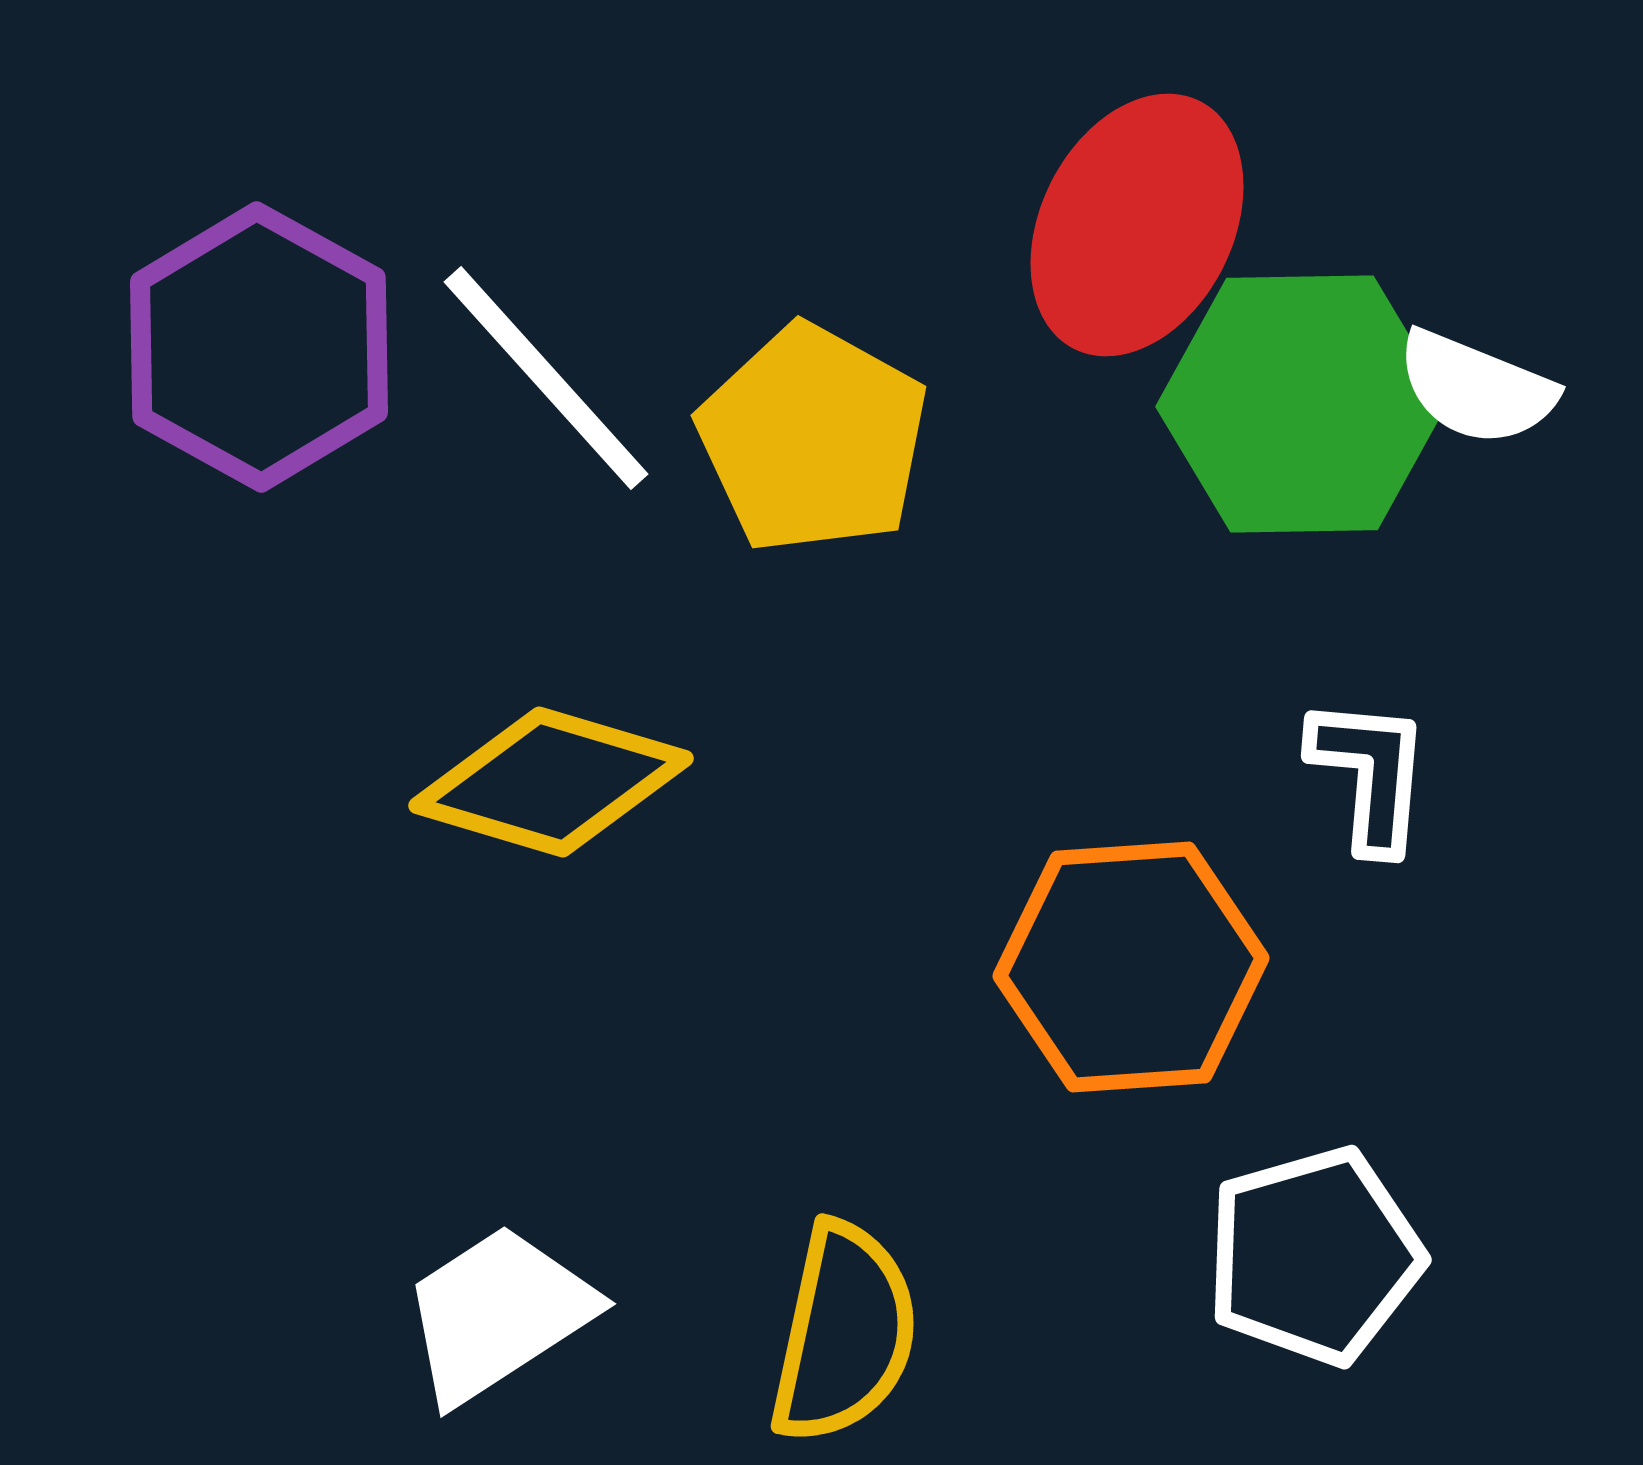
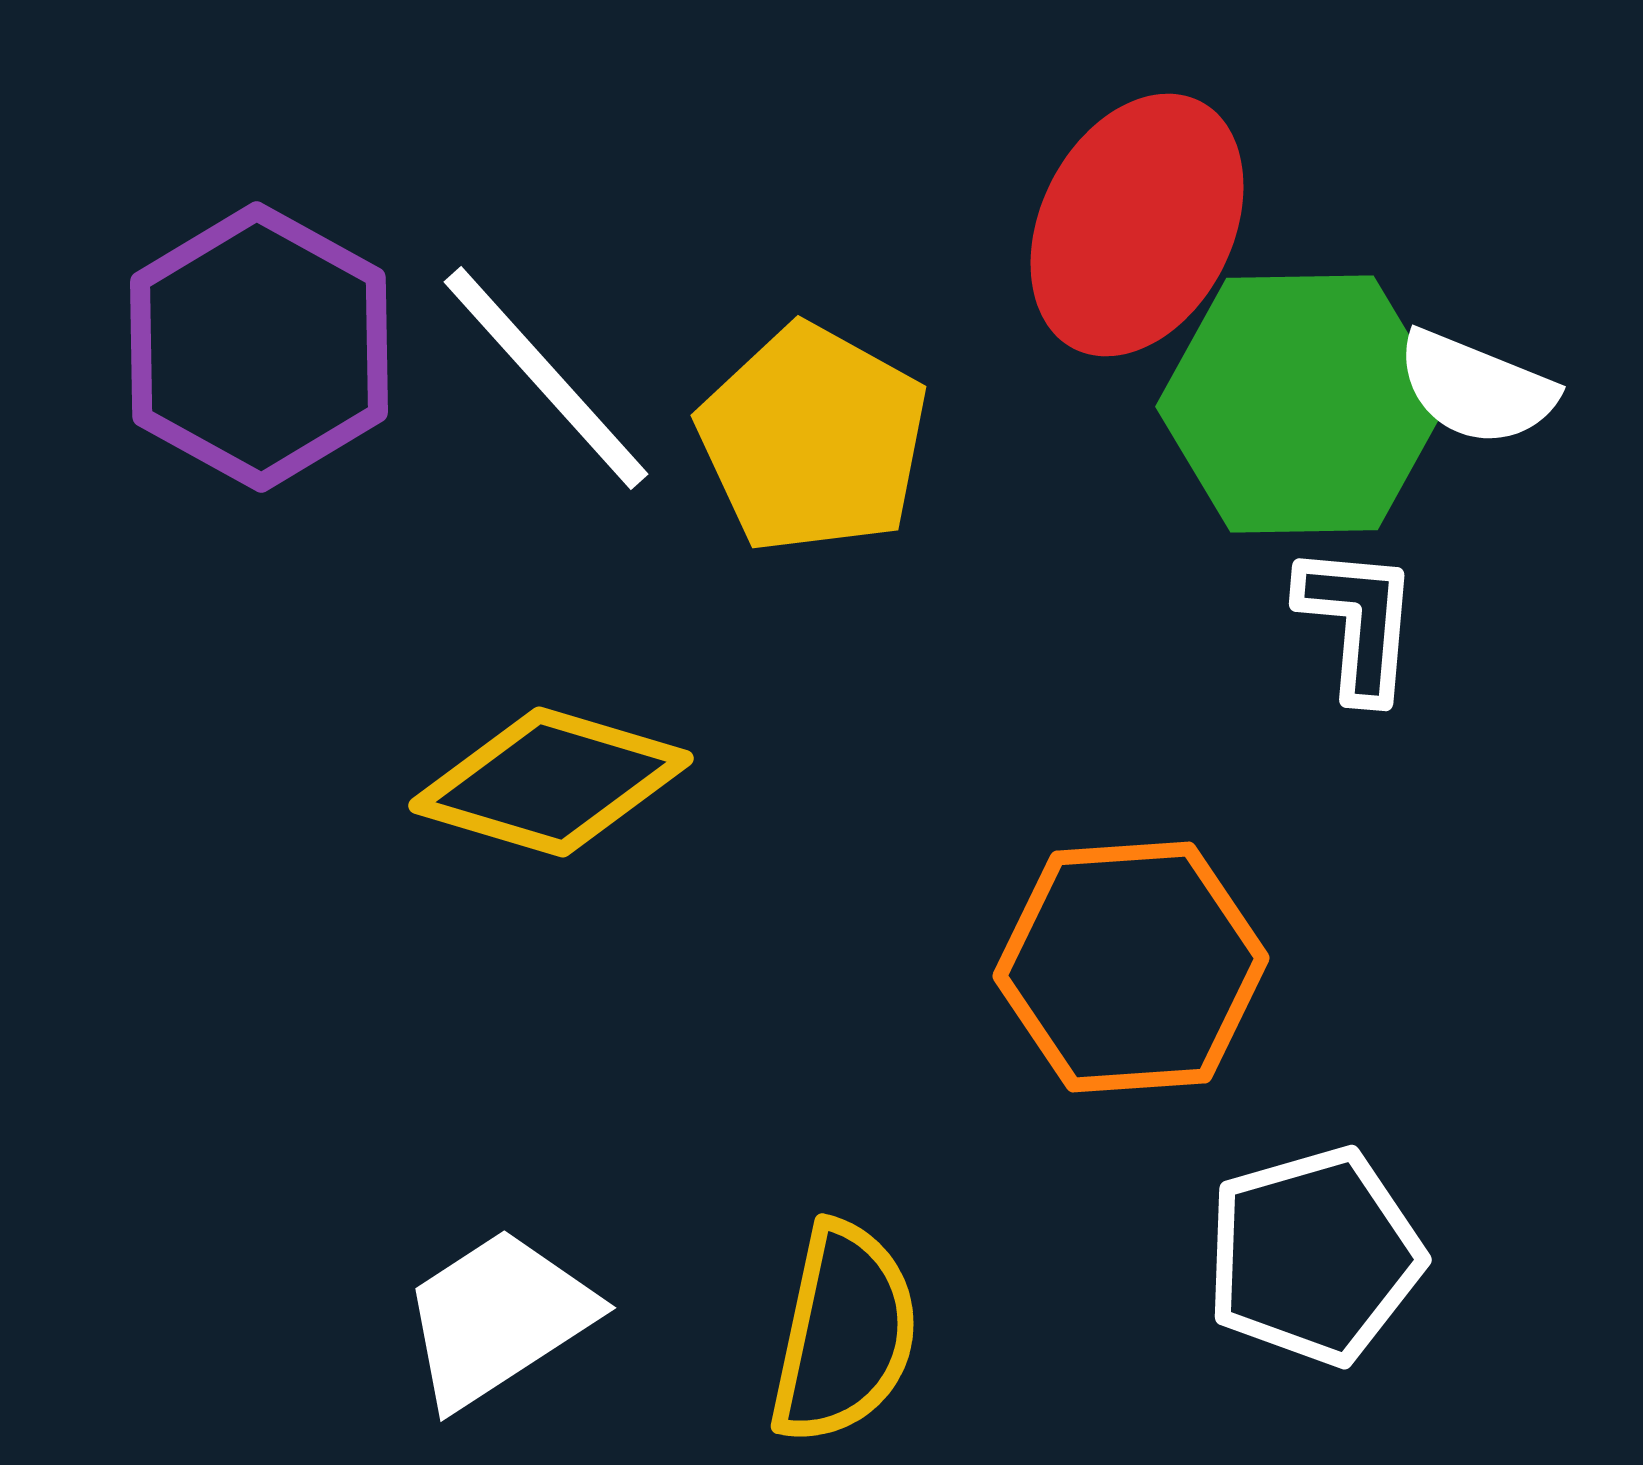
white L-shape: moved 12 px left, 152 px up
white trapezoid: moved 4 px down
